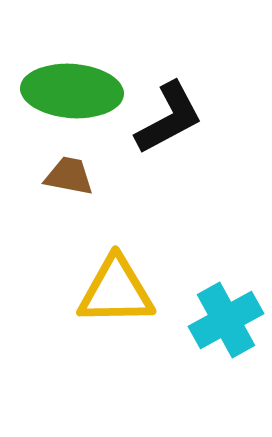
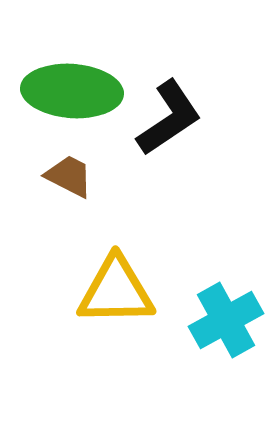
black L-shape: rotated 6 degrees counterclockwise
brown trapezoid: rotated 16 degrees clockwise
